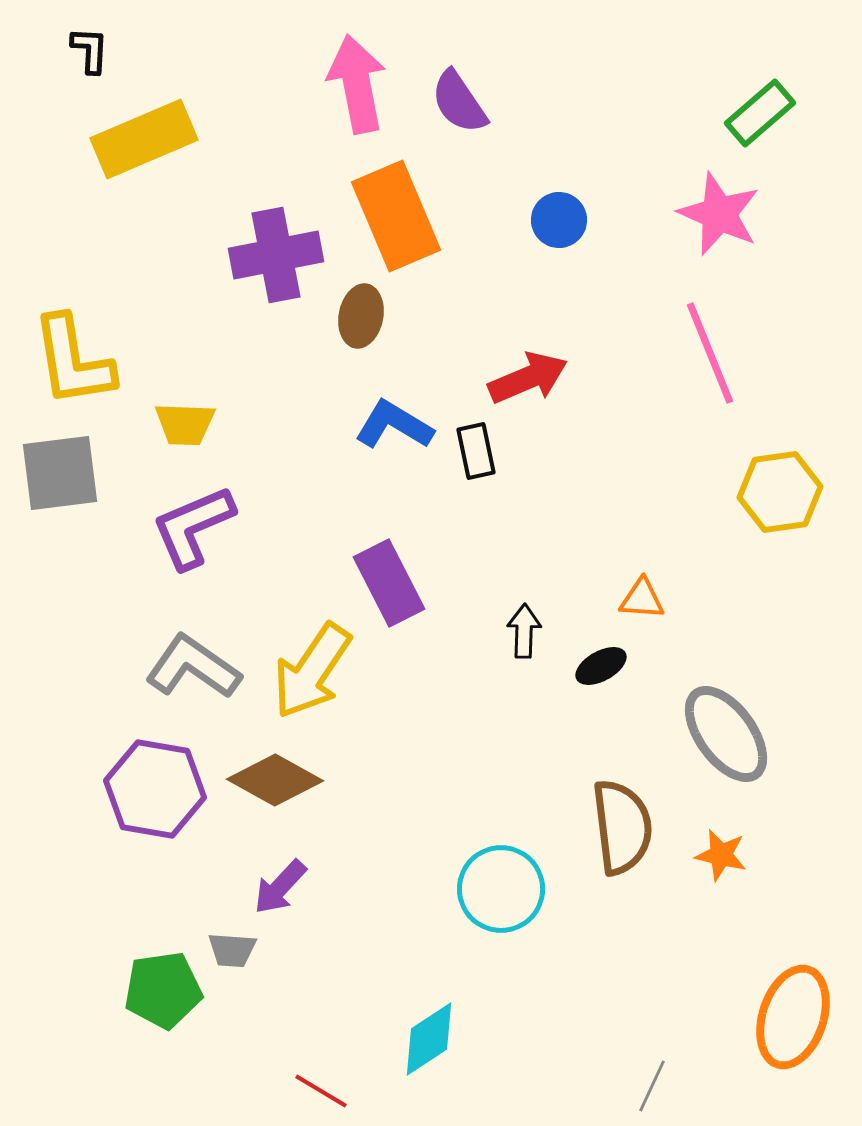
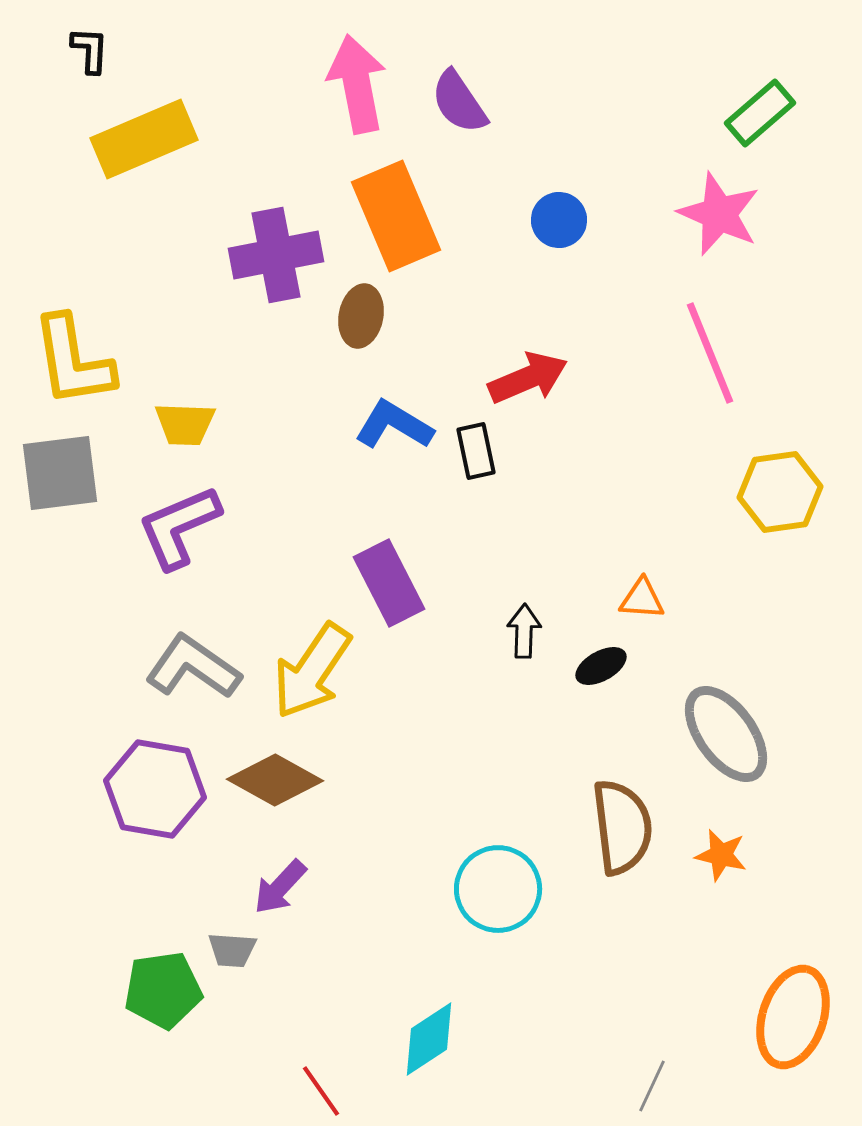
purple L-shape: moved 14 px left
cyan circle: moved 3 px left
red line: rotated 24 degrees clockwise
